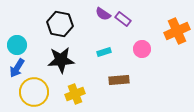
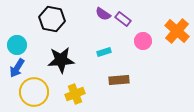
black hexagon: moved 8 px left, 5 px up
orange cross: rotated 25 degrees counterclockwise
pink circle: moved 1 px right, 8 px up
